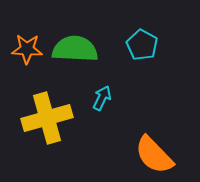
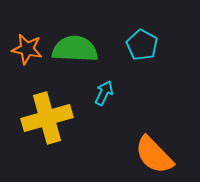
orange star: rotated 8 degrees clockwise
cyan arrow: moved 2 px right, 5 px up
